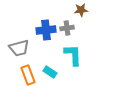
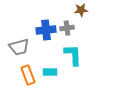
gray trapezoid: moved 1 px up
cyan rectangle: rotated 32 degrees counterclockwise
